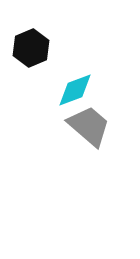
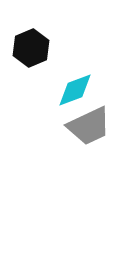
gray trapezoid: rotated 114 degrees clockwise
